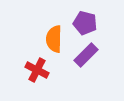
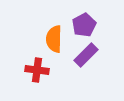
purple pentagon: moved 1 px left, 2 px down; rotated 30 degrees clockwise
red cross: rotated 20 degrees counterclockwise
